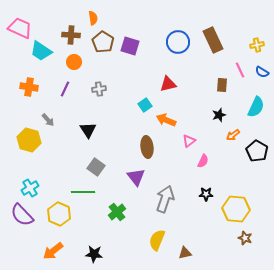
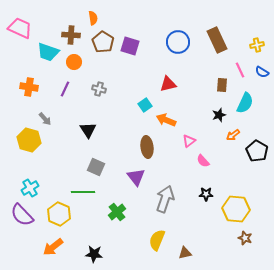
brown rectangle at (213, 40): moved 4 px right
cyan trapezoid at (41, 51): moved 7 px right, 1 px down; rotated 15 degrees counterclockwise
gray cross at (99, 89): rotated 24 degrees clockwise
cyan semicircle at (256, 107): moved 11 px left, 4 px up
gray arrow at (48, 120): moved 3 px left, 1 px up
pink semicircle at (203, 161): rotated 112 degrees clockwise
gray square at (96, 167): rotated 12 degrees counterclockwise
orange arrow at (53, 251): moved 4 px up
